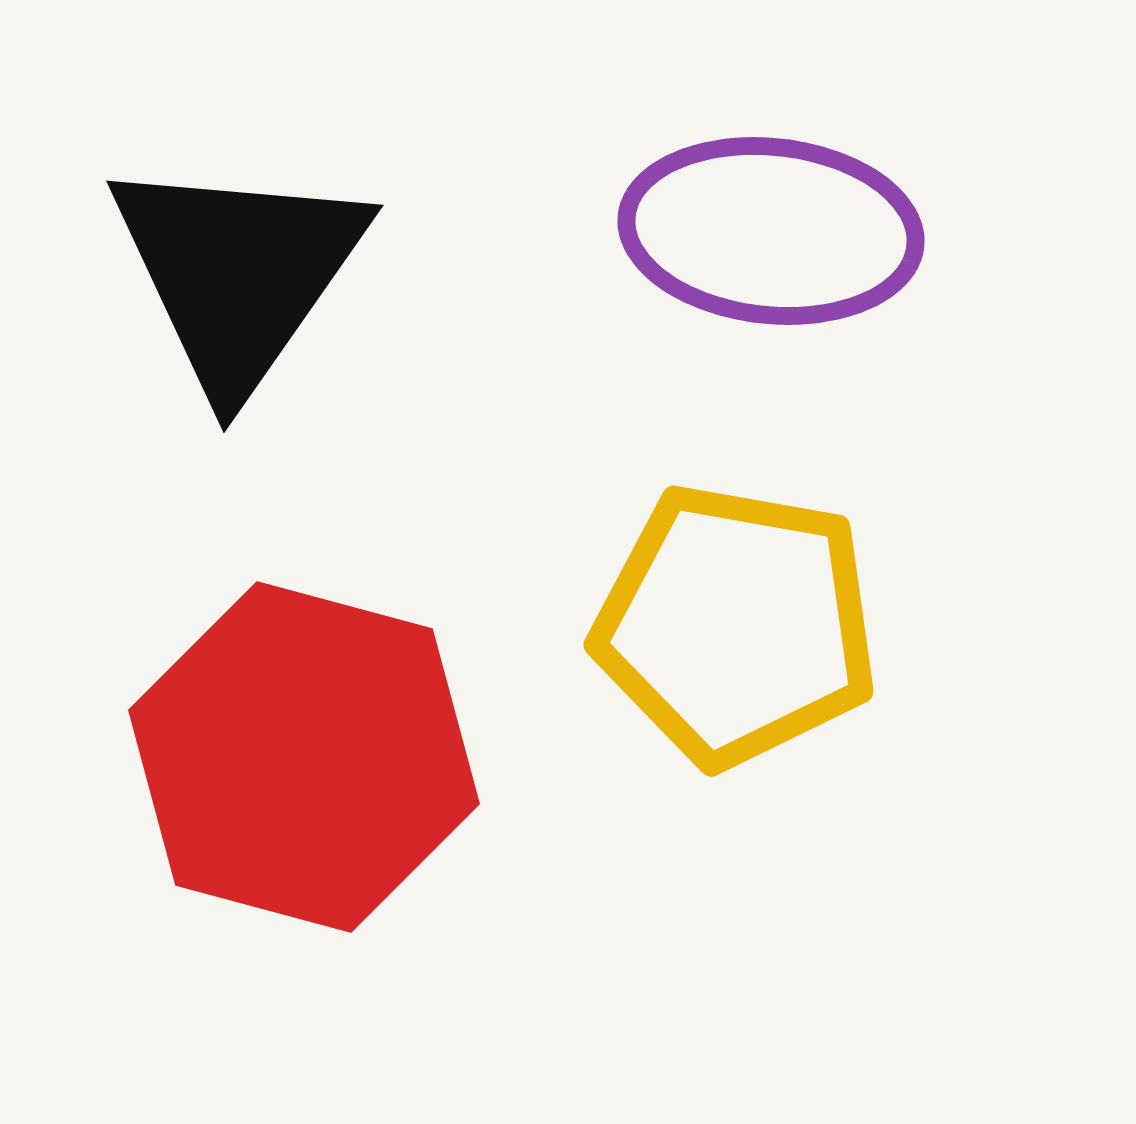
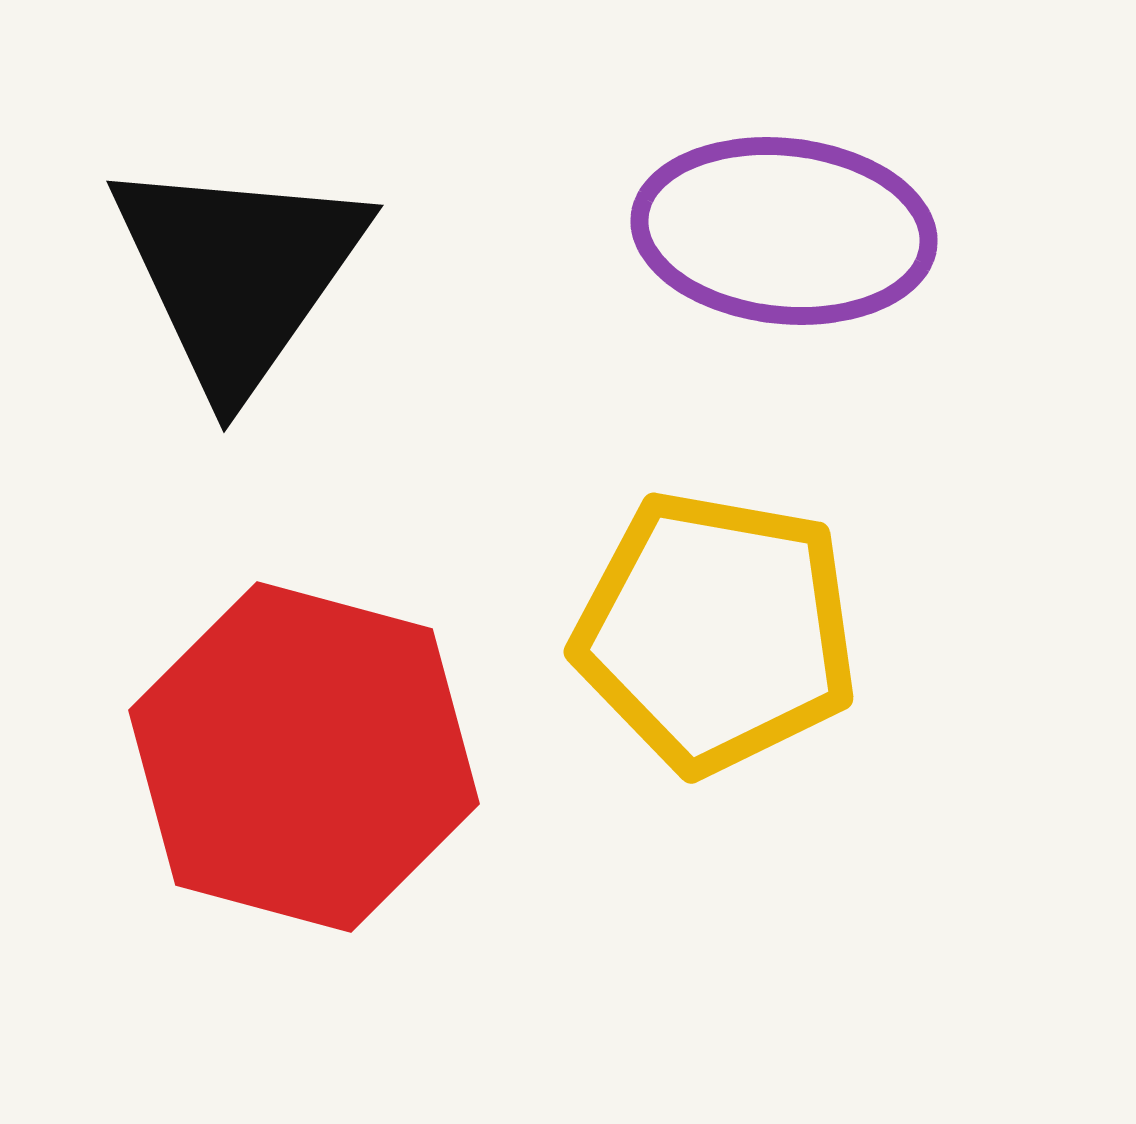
purple ellipse: moved 13 px right
yellow pentagon: moved 20 px left, 7 px down
